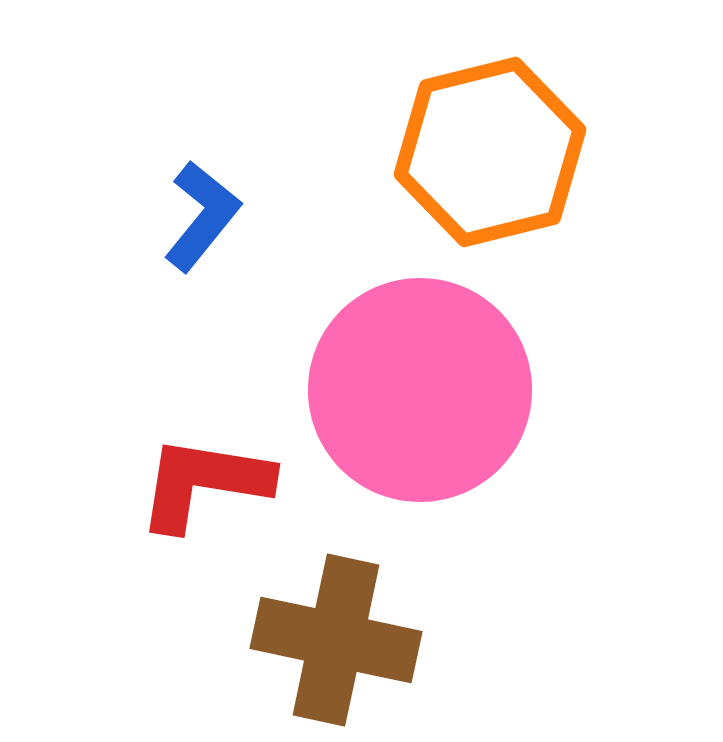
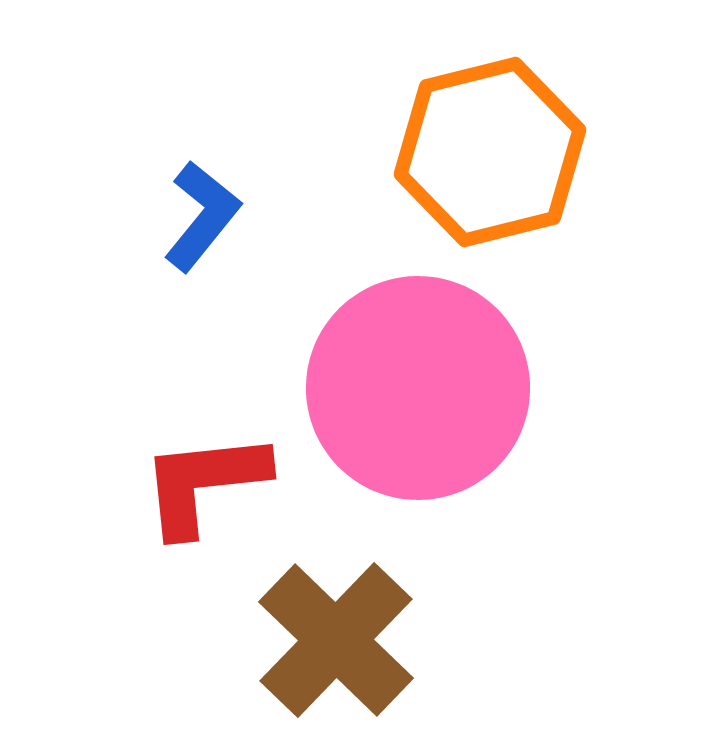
pink circle: moved 2 px left, 2 px up
red L-shape: rotated 15 degrees counterclockwise
brown cross: rotated 32 degrees clockwise
